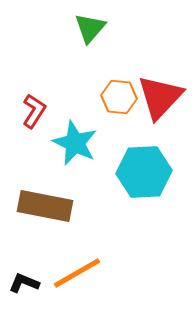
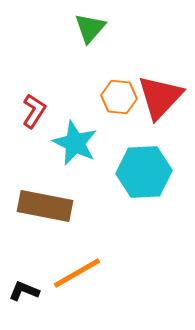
black L-shape: moved 8 px down
